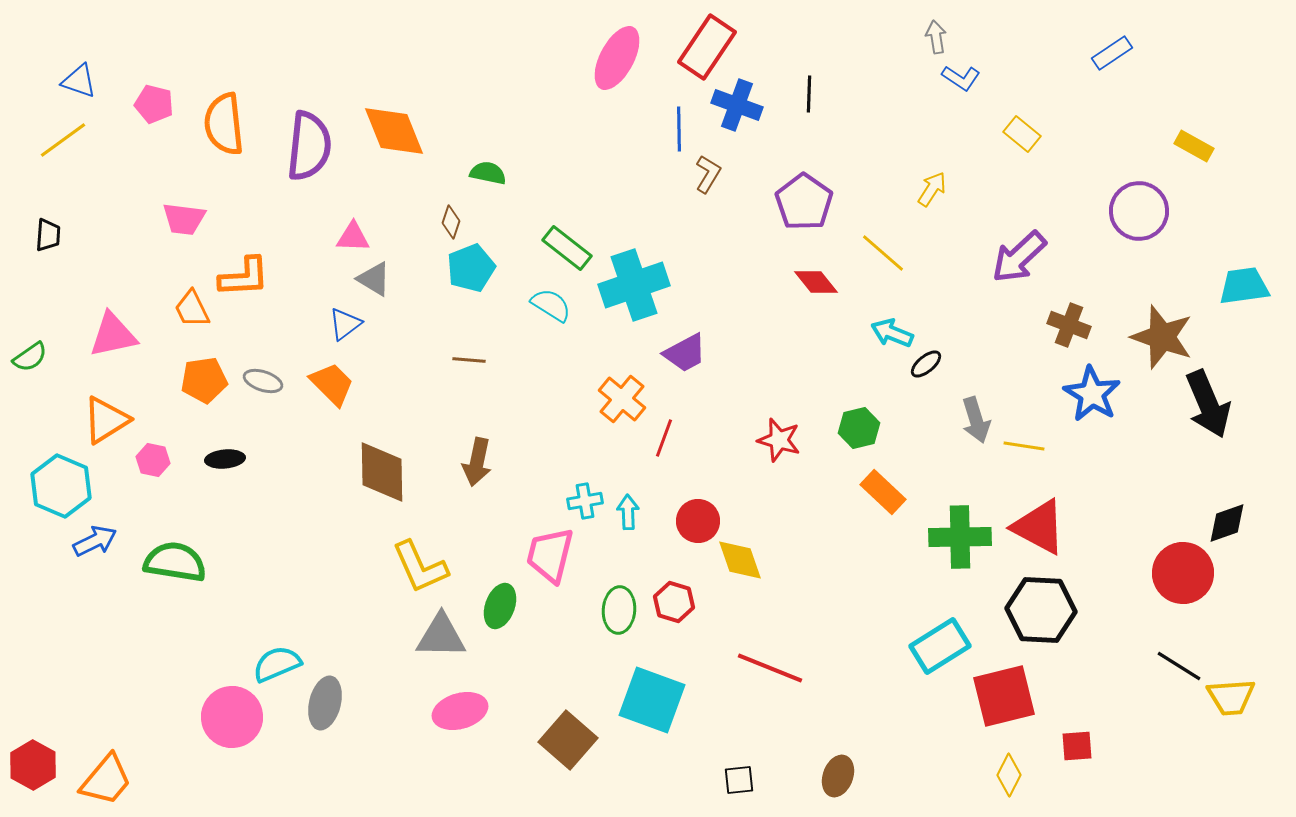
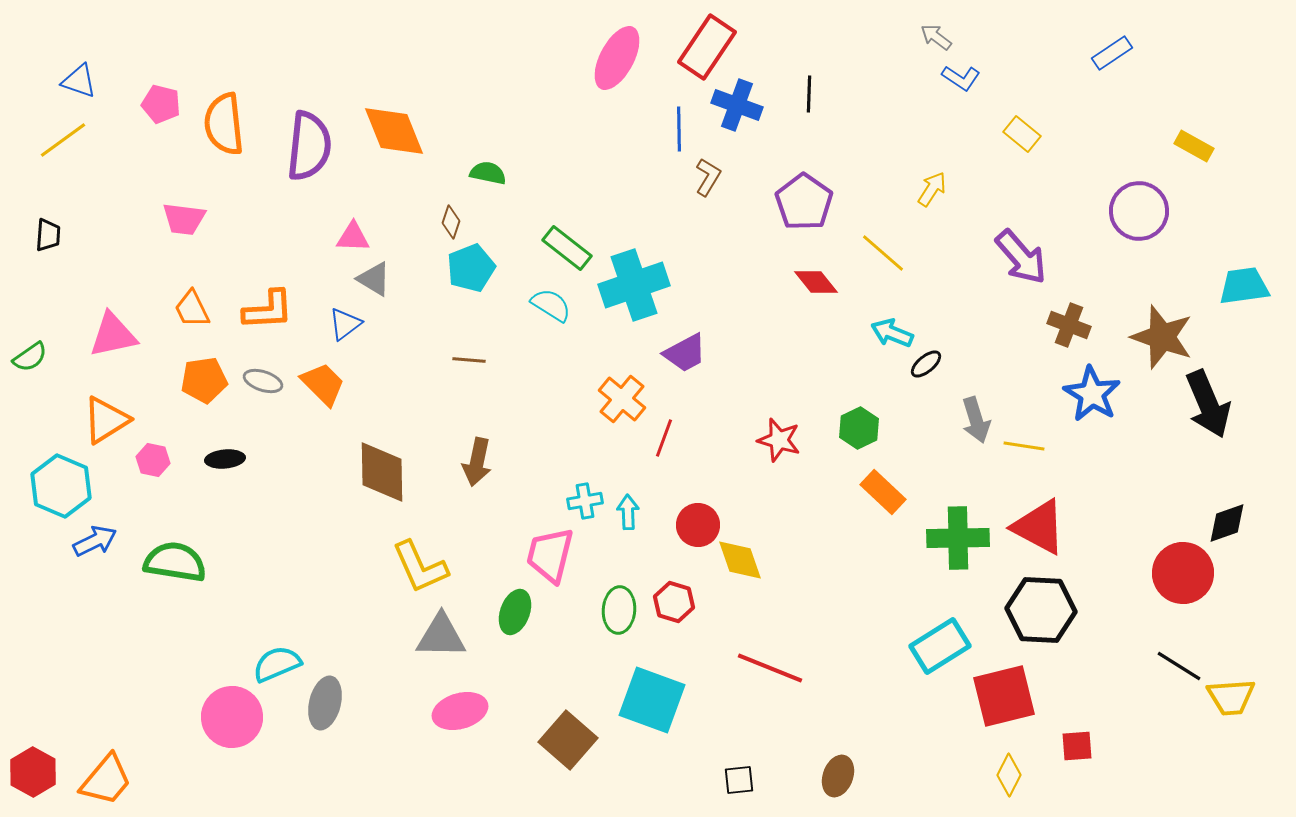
gray arrow at (936, 37): rotated 44 degrees counterclockwise
pink pentagon at (154, 104): moved 7 px right
brown L-shape at (708, 174): moved 3 px down
purple arrow at (1019, 257): moved 2 px right; rotated 88 degrees counterclockwise
orange L-shape at (244, 277): moved 24 px right, 33 px down
orange trapezoid at (332, 384): moved 9 px left
green hexagon at (859, 428): rotated 12 degrees counterclockwise
red circle at (698, 521): moved 4 px down
green cross at (960, 537): moved 2 px left, 1 px down
green ellipse at (500, 606): moved 15 px right, 6 px down
red hexagon at (33, 765): moved 7 px down
